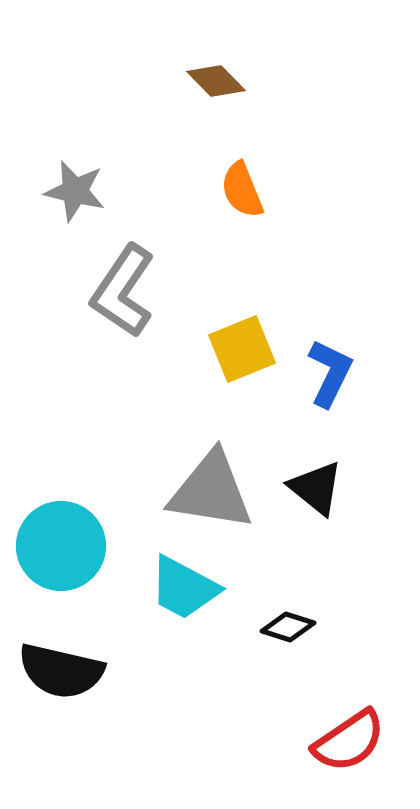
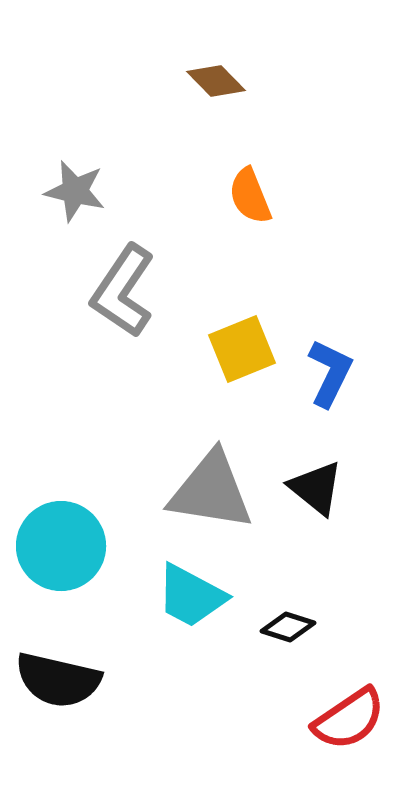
orange semicircle: moved 8 px right, 6 px down
cyan trapezoid: moved 7 px right, 8 px down
black semicircle: moved 3 px left, 9 px down
red semicircle: moved 22 px up
